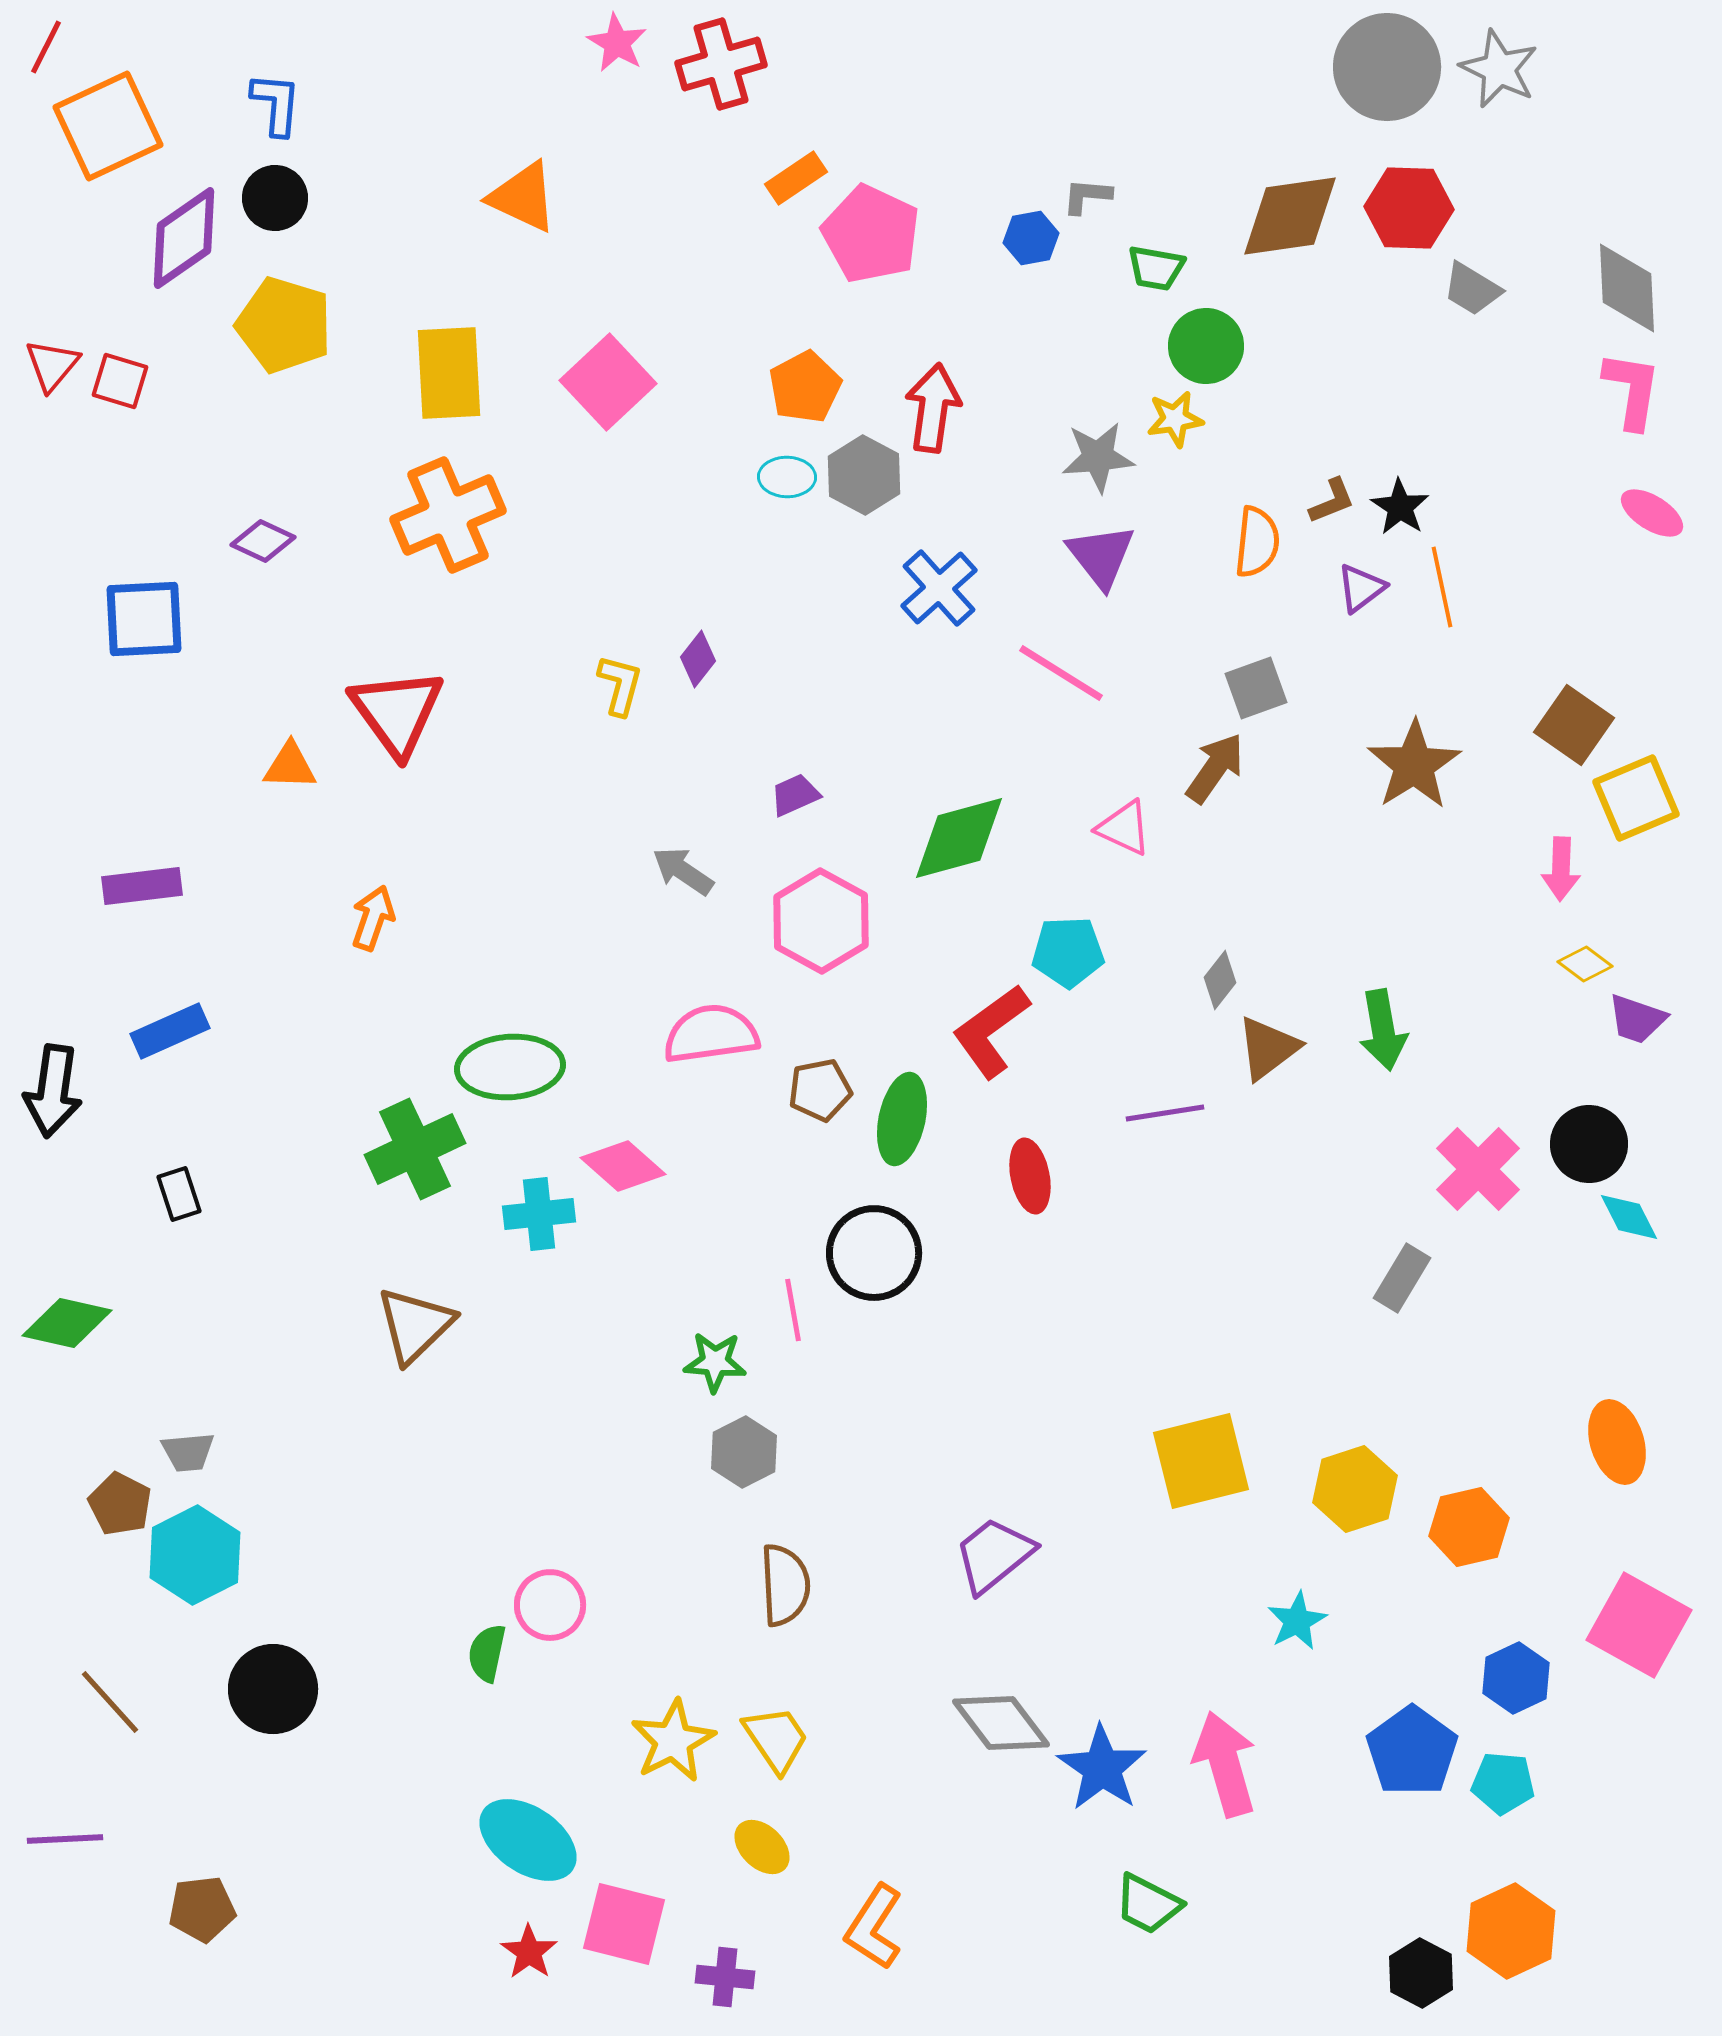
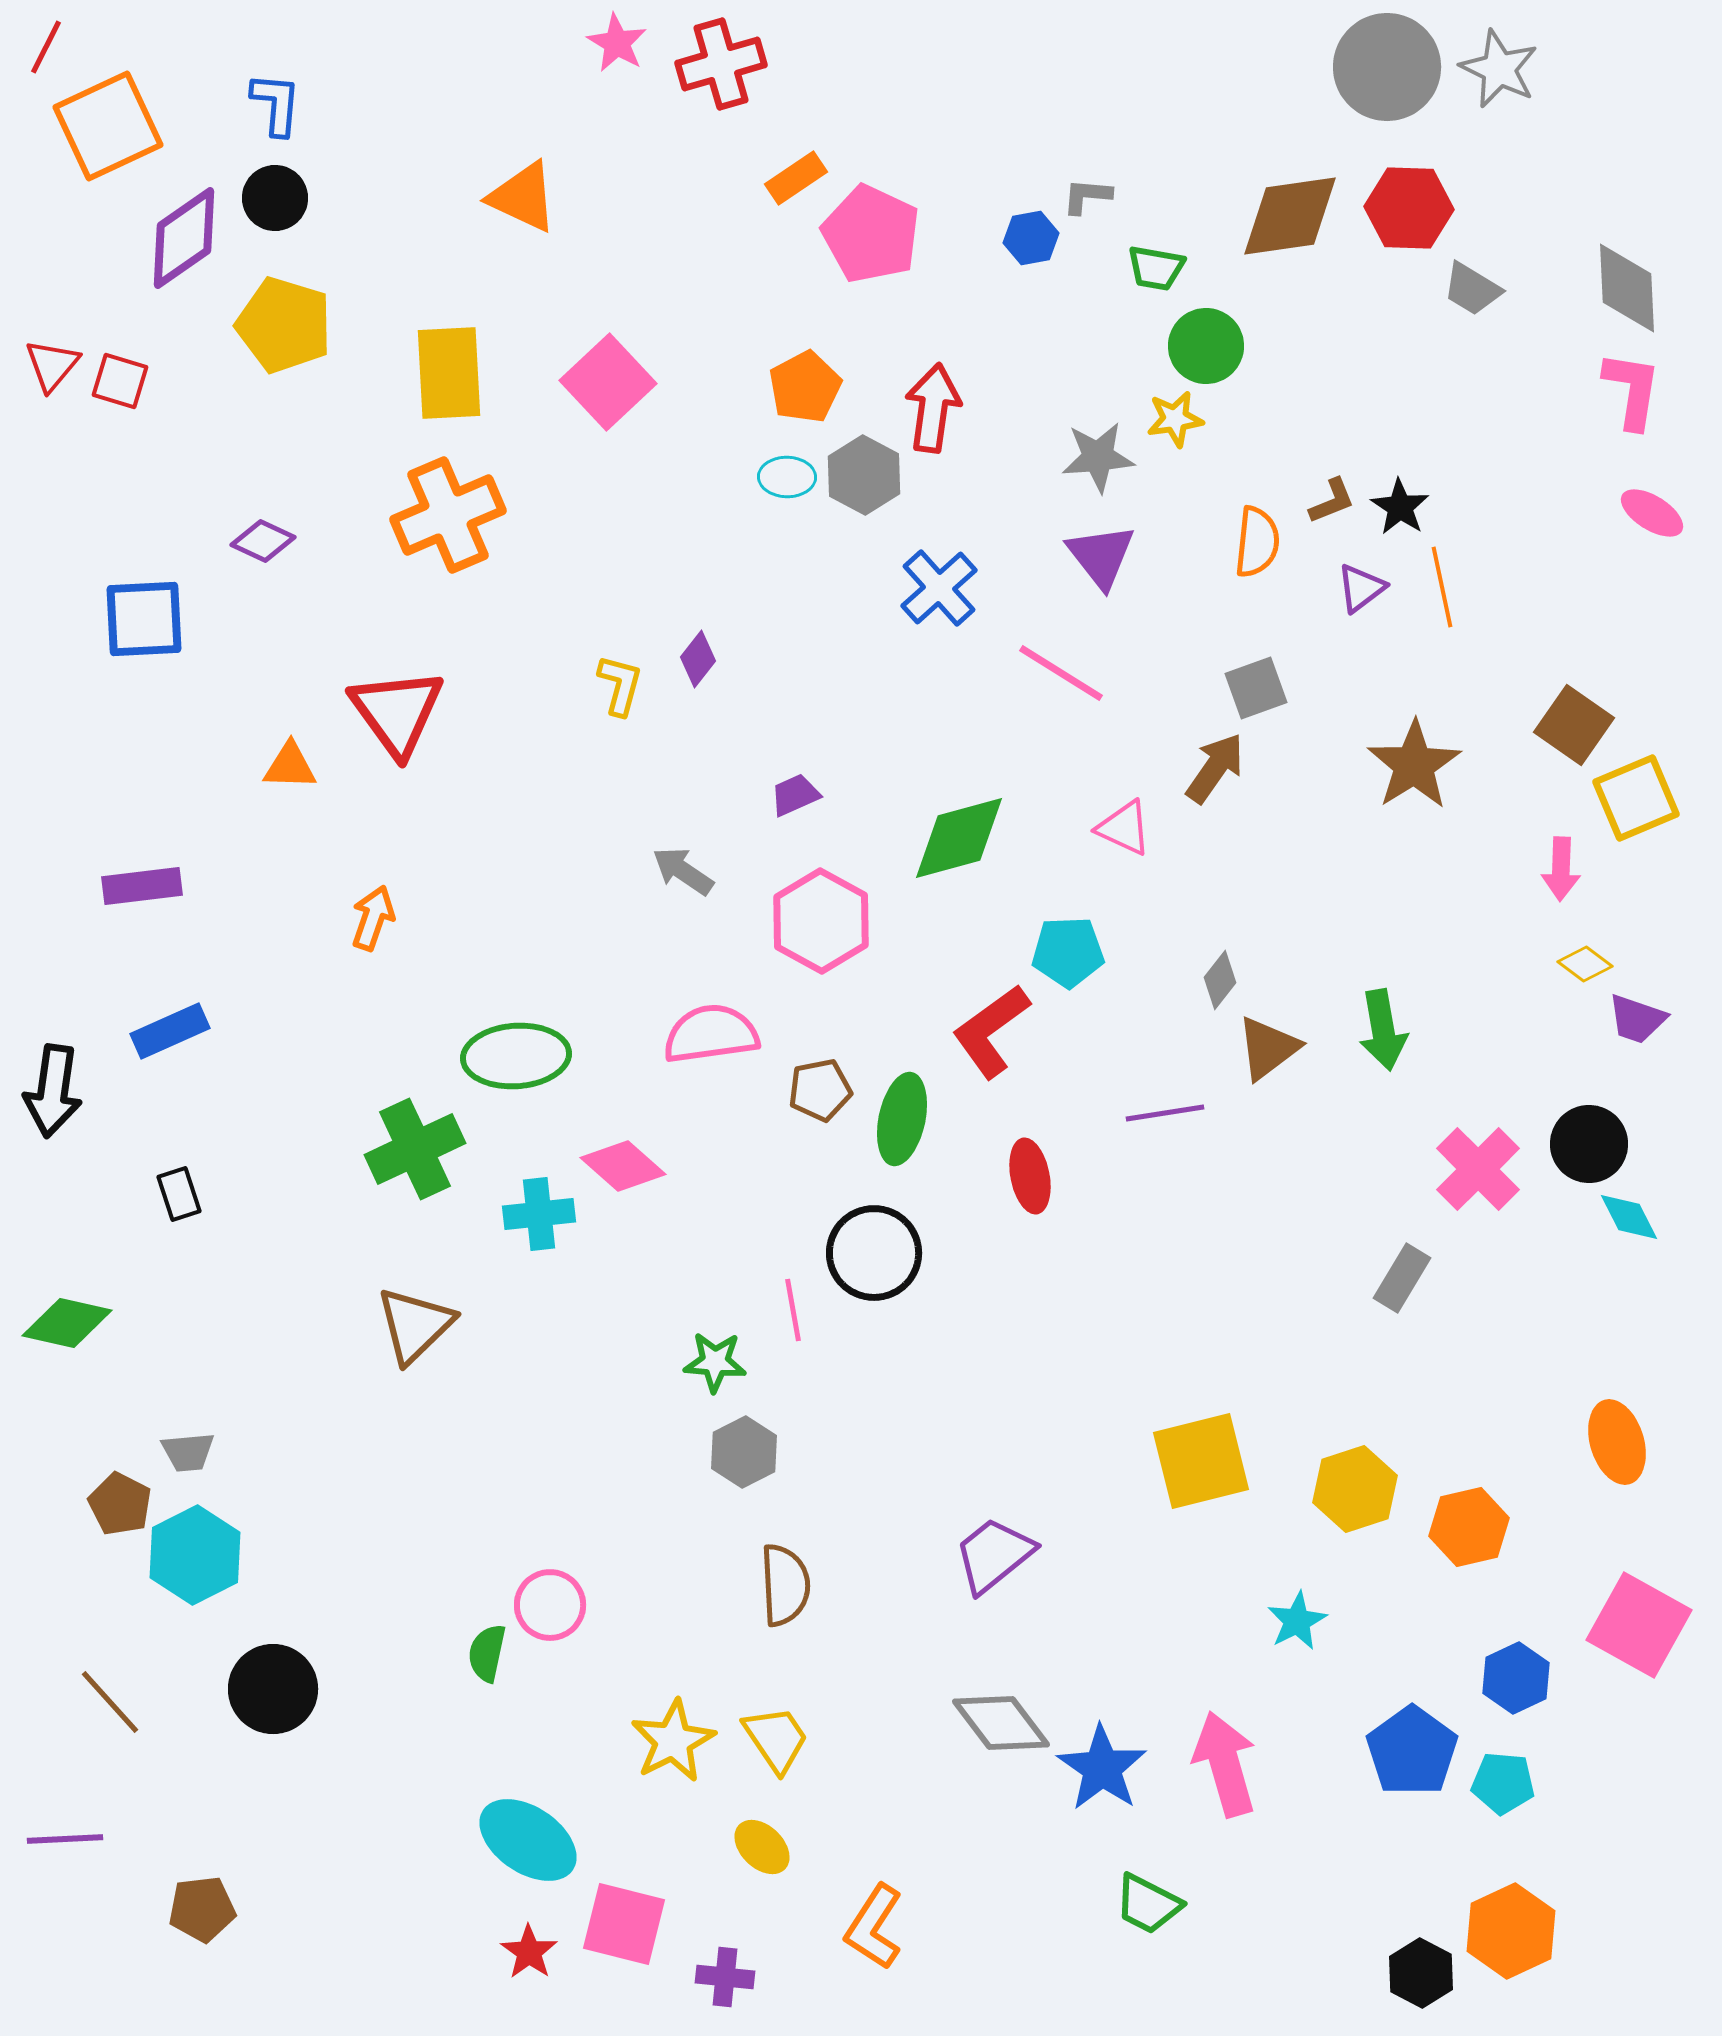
green ellipse at (510, 1067): moved 6 px right, 11 px up
